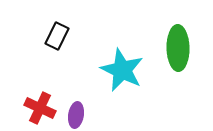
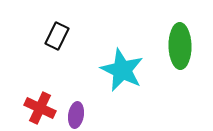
green ellipse: moved 2 px right, 2 px up
